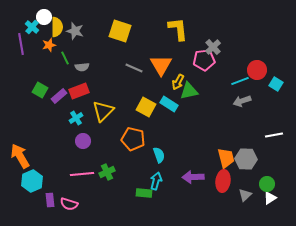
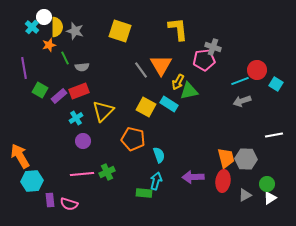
purple line at (21, 44): moved 3 px right, 24 px down
gray cross at (213, 47): rotated 28 degrees counterclockwise
gray line at (134, 68): moved 7 px right, 2 px down; rotated 30 degrees clockwise
cyan hexagon at (32, 181): rotated 20 degrees clockwise
gray triangle at (245, 195): rotated 16 degrees clockwise
